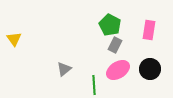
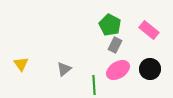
pink rectangle: rotated 60 degrees counterclockwise
yellow triangle: moved 7 px right, 25 px down
